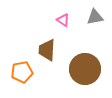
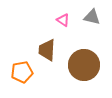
gray triangle: moved 3 px left; rotated 24 degrees clockwise
brown circle: moved 1 px left, 4 px up
